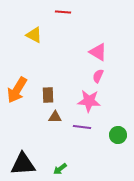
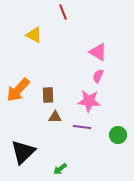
red line: rotated 63 degrees clockwise
orange arrow: moved 1 px right; rotated 12 degrees clockwise
black triangle: moved 12 px up; rotated 40 degrees counterclockwise
